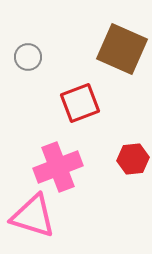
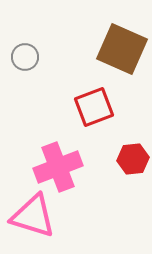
gray circle: moved 3 px left
red square: moved 14 px right, 4 px down
